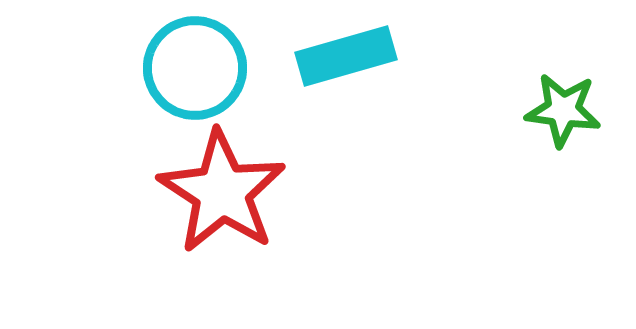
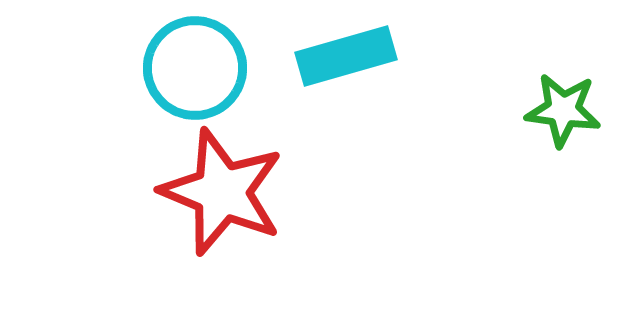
red star: rotated 11 degrees counterclockwise
